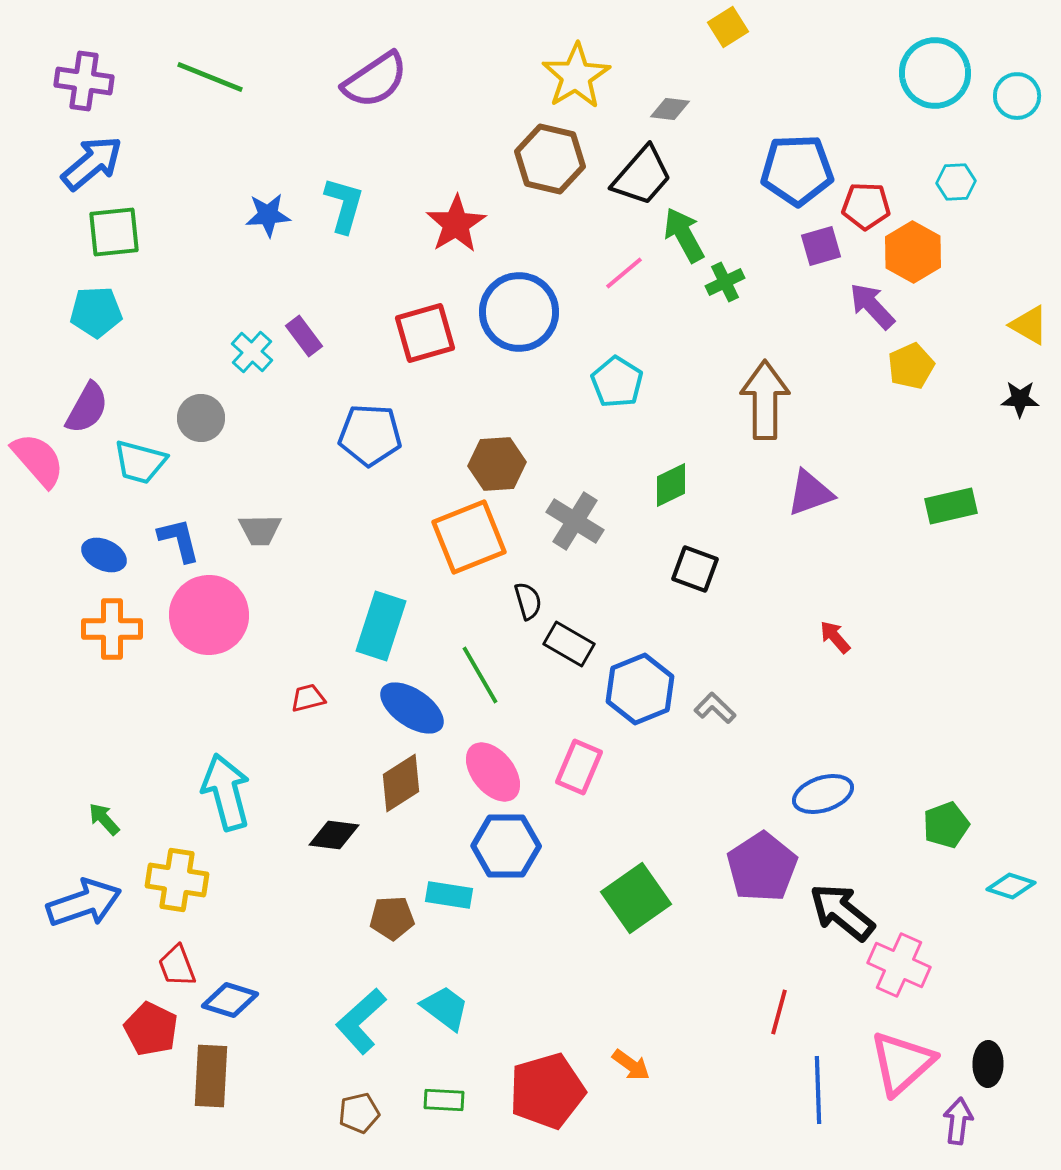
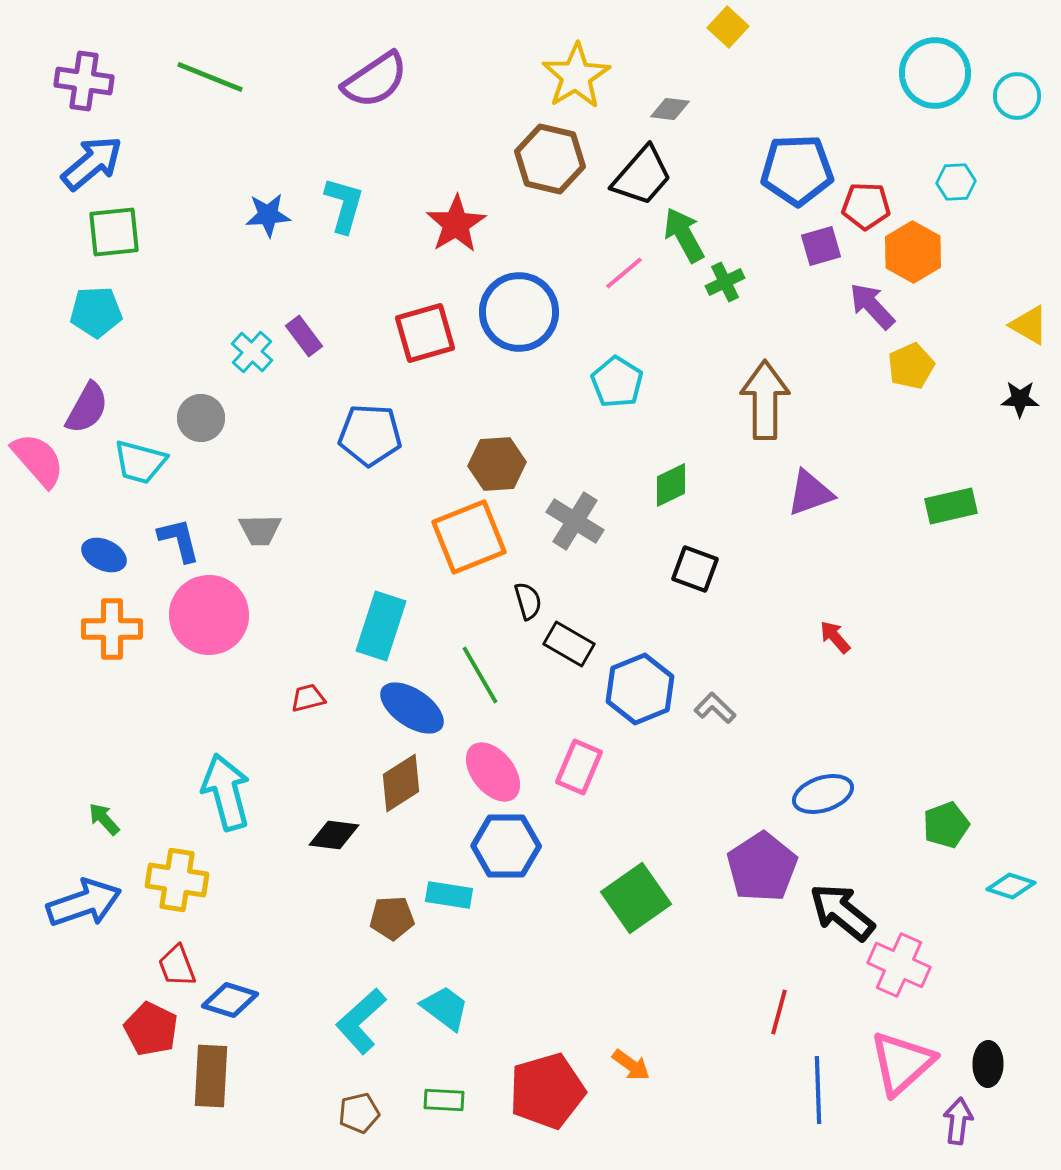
yellow square at (728, 27): rotated 15 degrees counterclockwise
